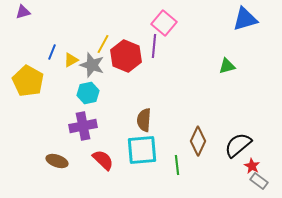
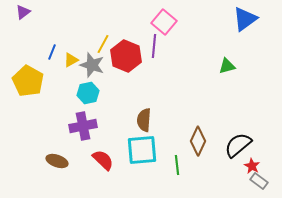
purple triangle: rotated 21 degrees counterclockwise
blue triangle: rotated 20 degrees counterclockwise
pink square: moved 1 px up
